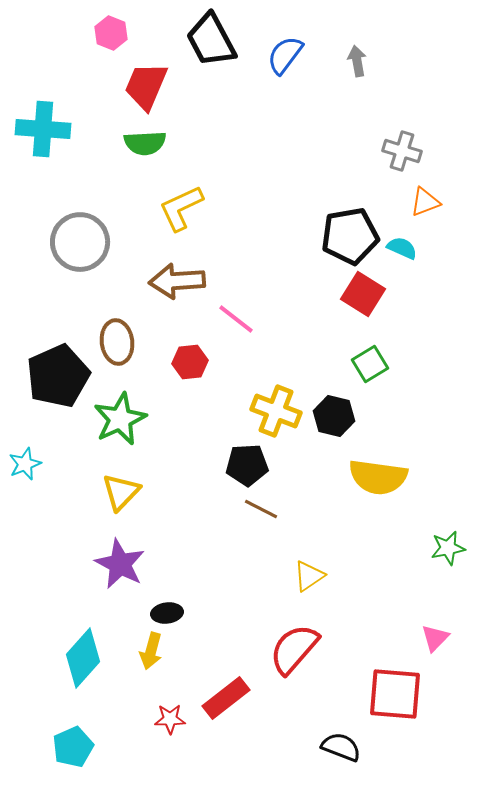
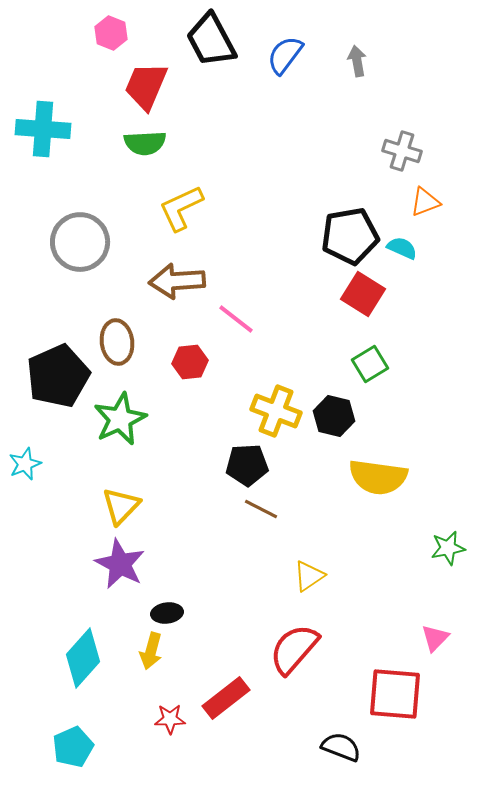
yellow triangle at (121, 492): moved 14 px down
